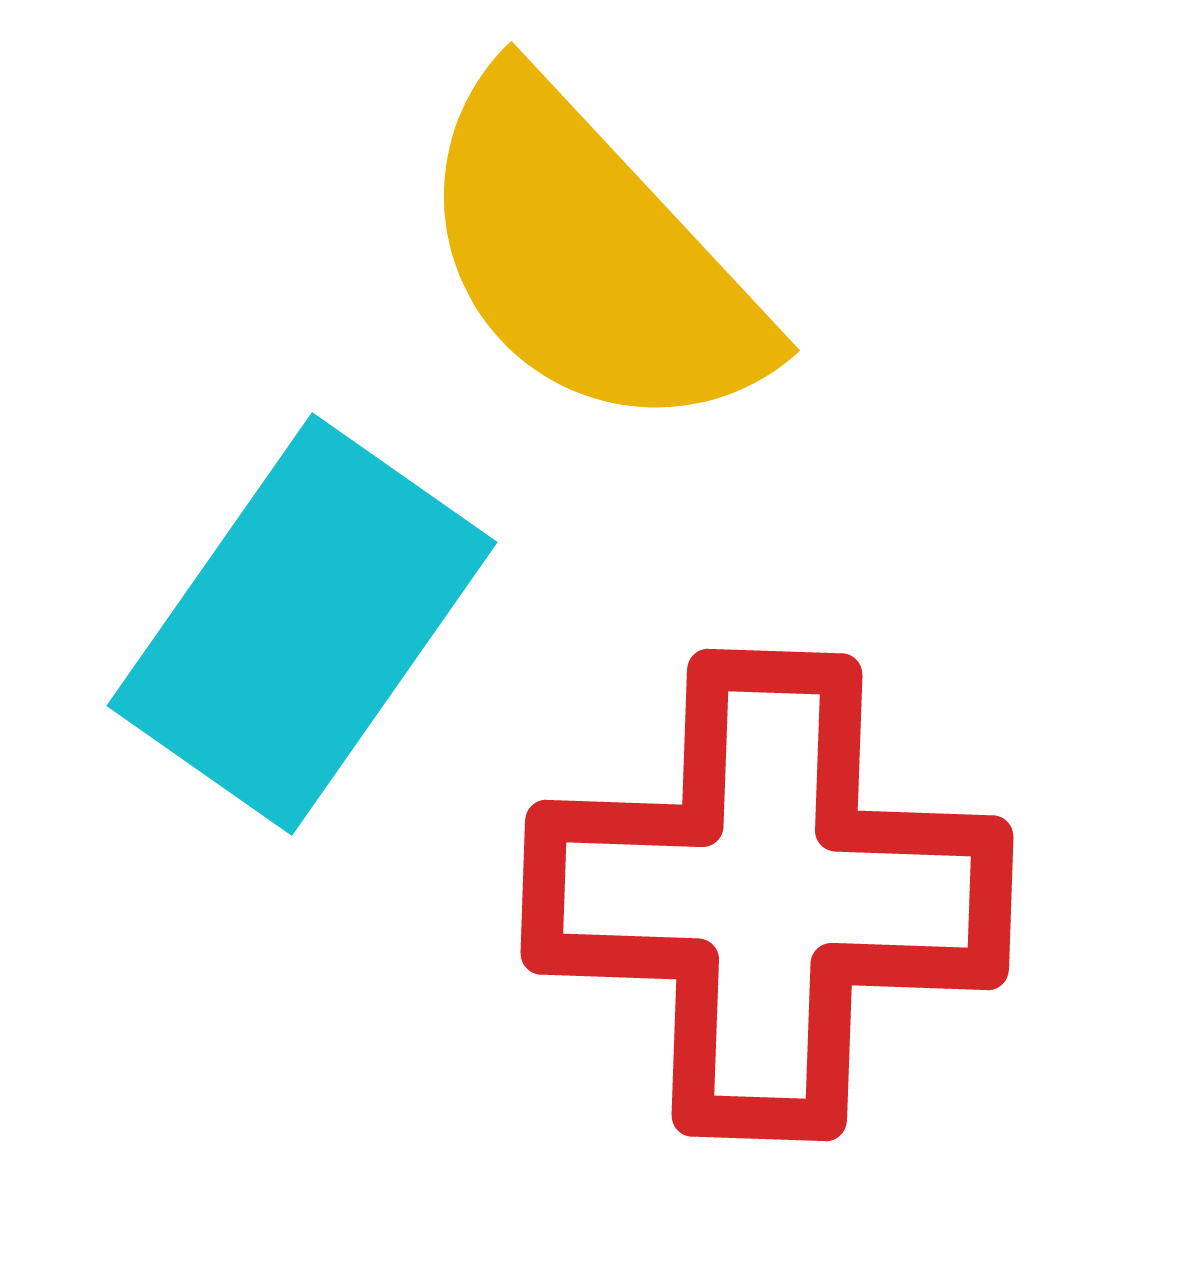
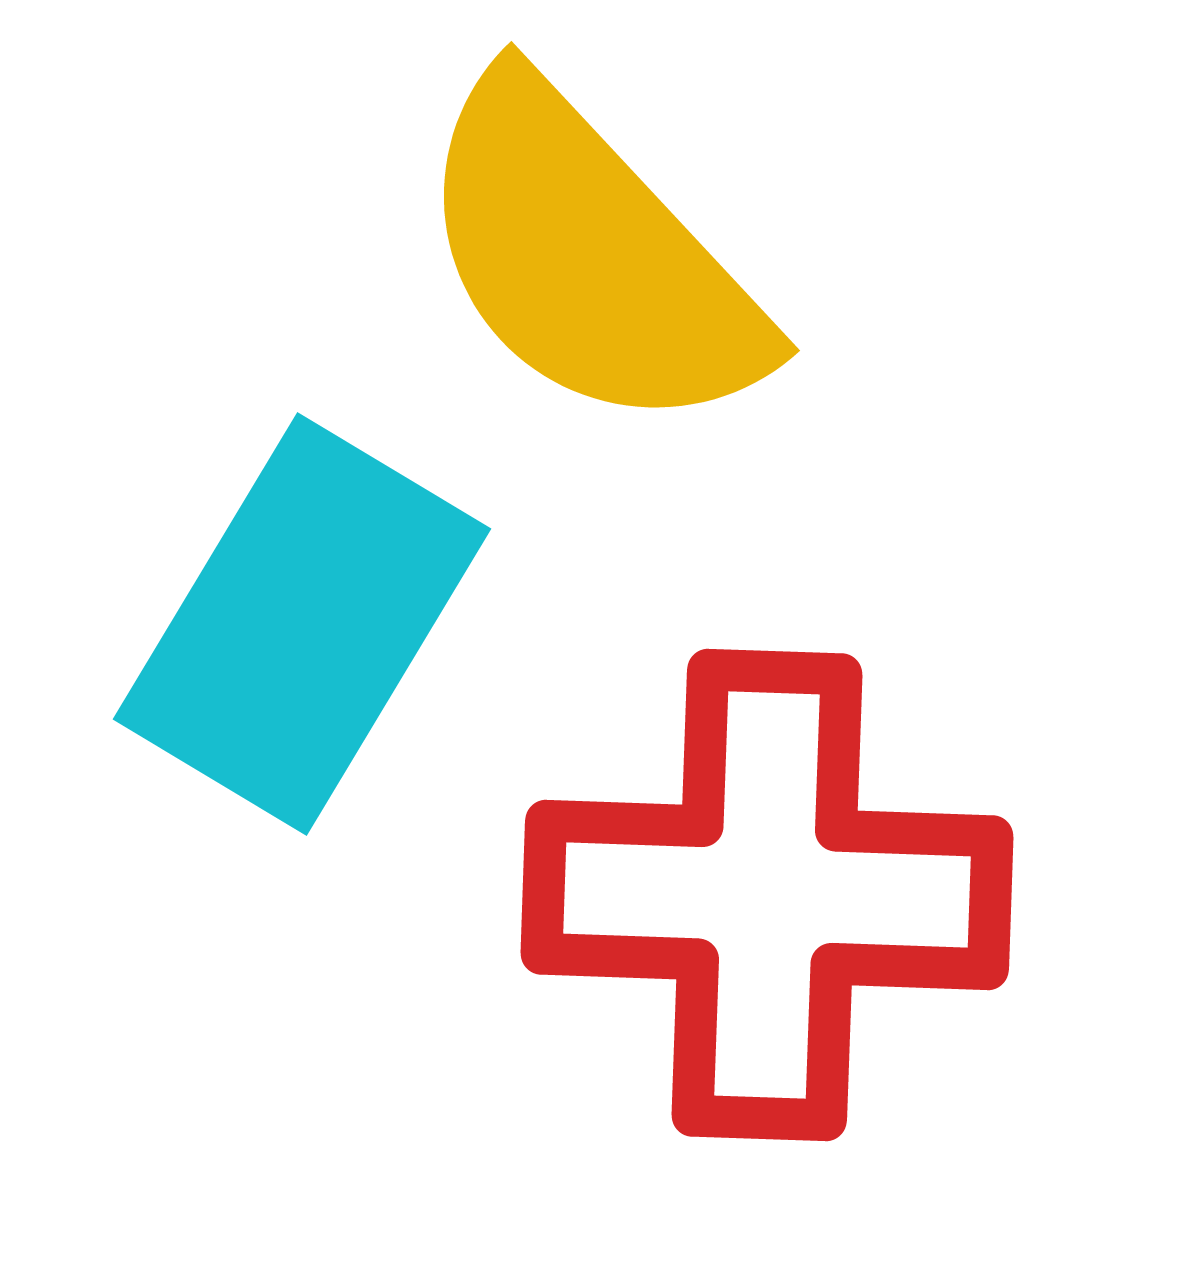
cyan rectangle: rotated 4 degrees counterclockwise
